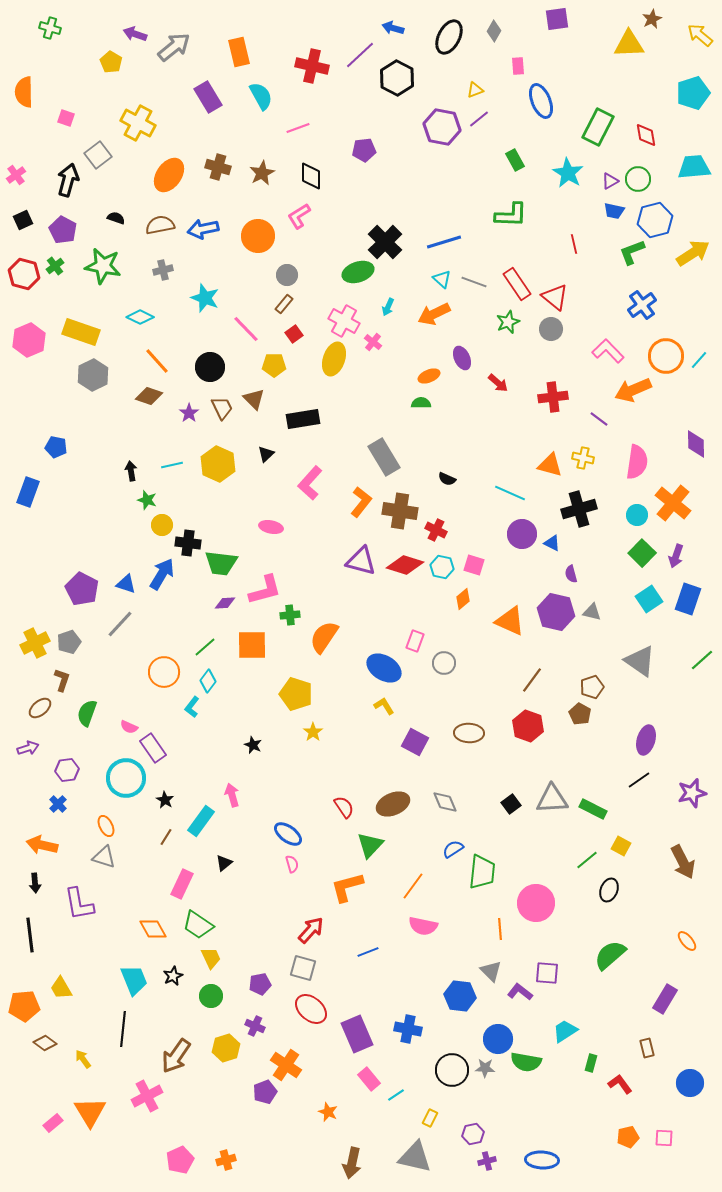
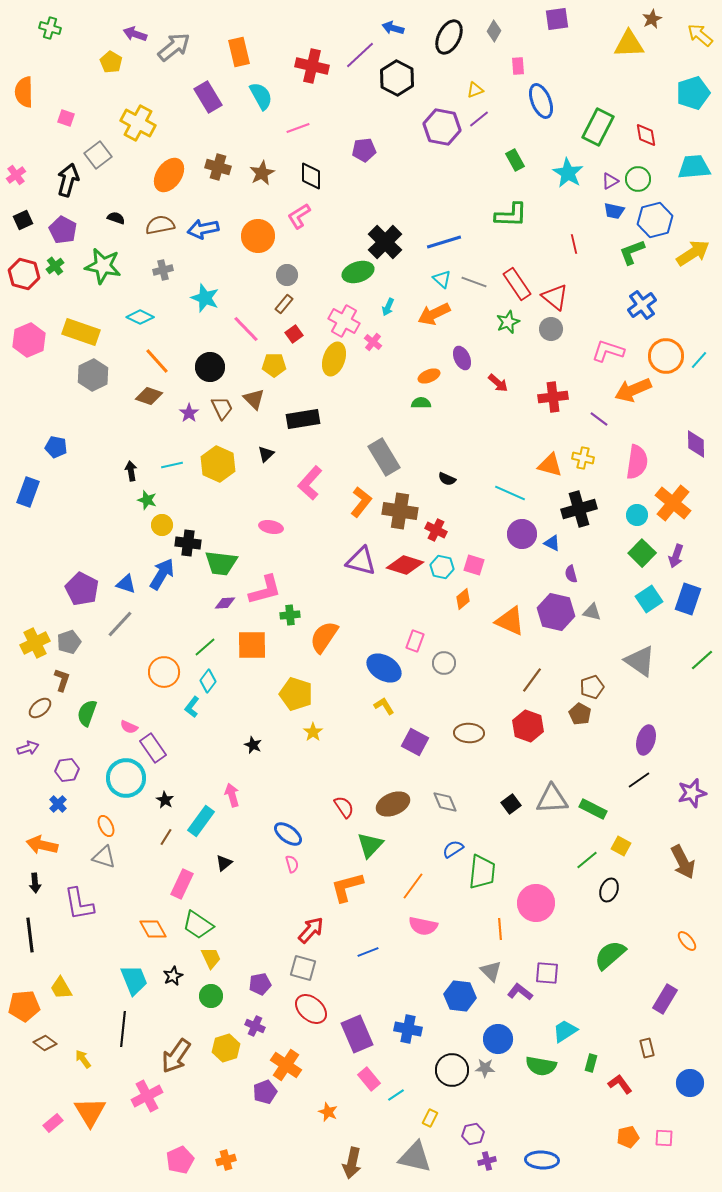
pink L-shape at (608, 351): rotated 28 degrees counterclockwise
green semicircle at (526, 1062): moved 15 px right, 4 px down
